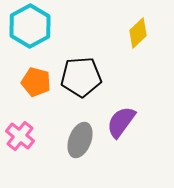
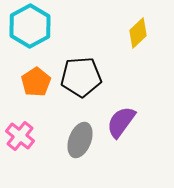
orange pentagon: rotated 24 degrees clockwise
